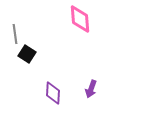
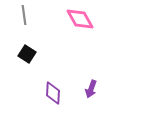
pink diamond: rotated 24 degrees counterclockwise
gray line: moved 9 px right, 19 px up
